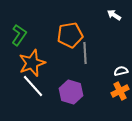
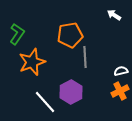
green L-shape: moved 2 px left, 1 px up
gray line: moved 4 px down
orange star: moved 1 px up
white line: moved 12 px right, 16 px down
purple hexagon: rotated 15 degrees clockwise
